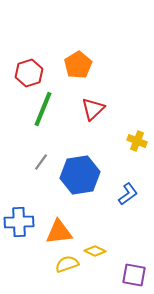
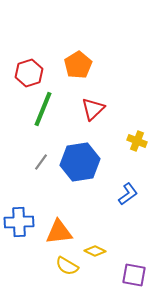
blue hexagon: moved 13 px up
yellow semicircle: moved 2 px down; rotated 130 degrees counterclockwise
